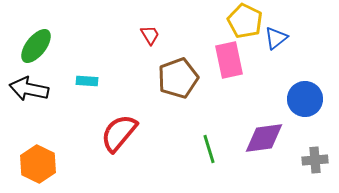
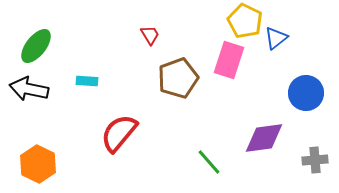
pink rectangle: rotated 30 degrees clockwise
blue circle: moved 1 px right, 6 px up
green line: moved 13 px down; rotated 24 degrees counterclockwise
